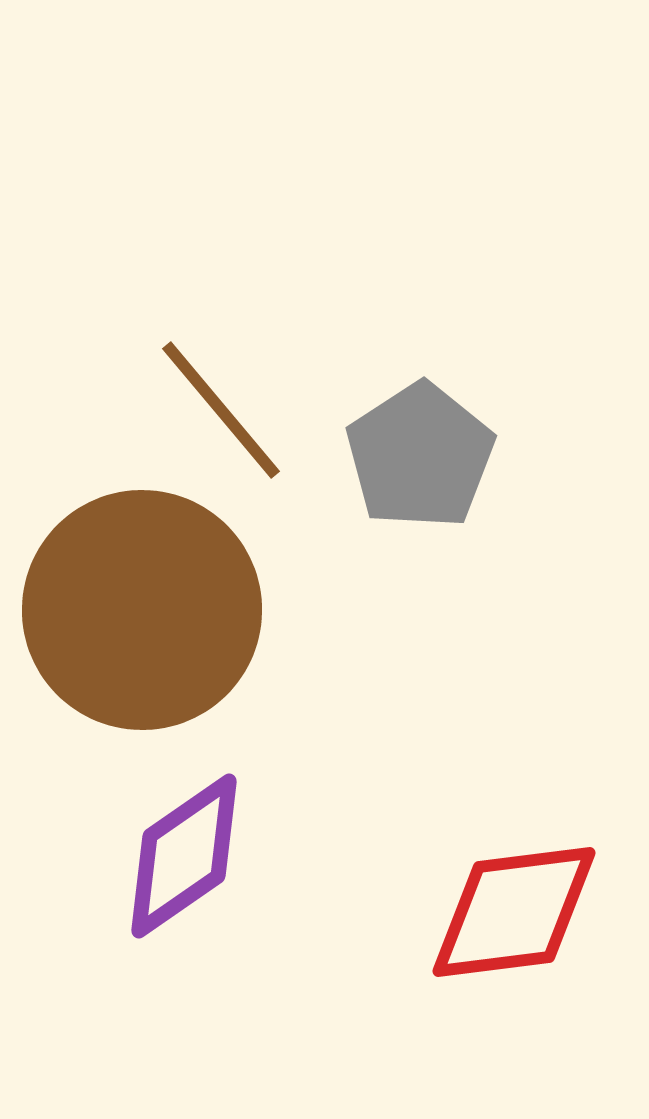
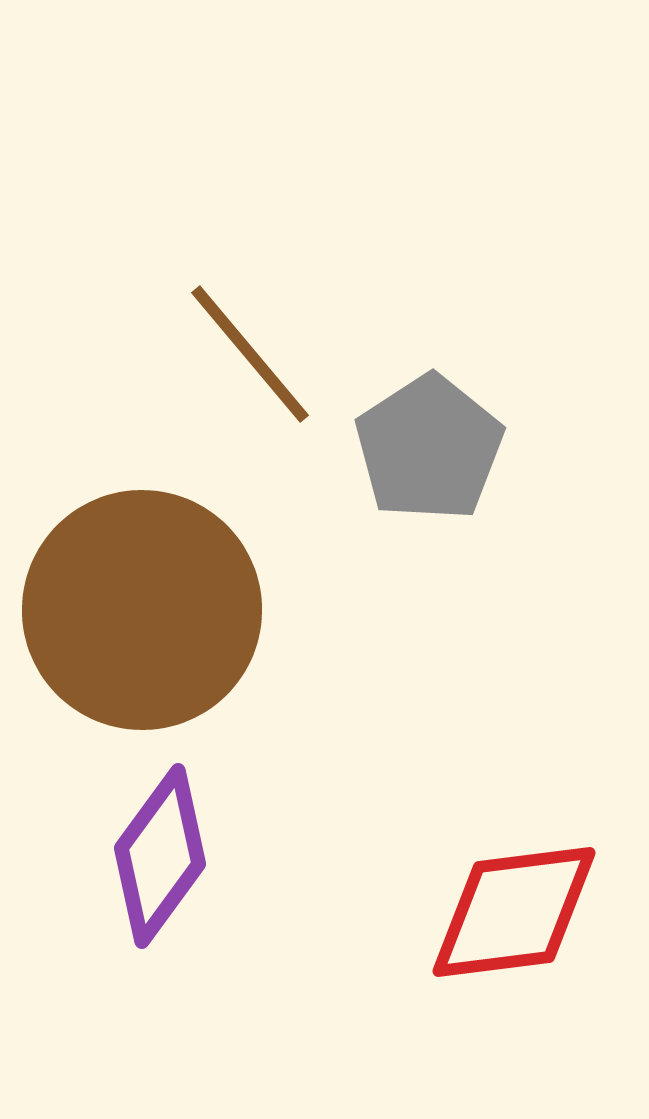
brown line: moved 29 px right, 56 px up
gray pentagon: moved 9 px right, 8 px up
purple diamond: moved 24 px left; rotated 19 degrees counterclockwise
